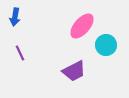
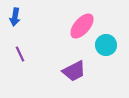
purple line: moved 1 px down
